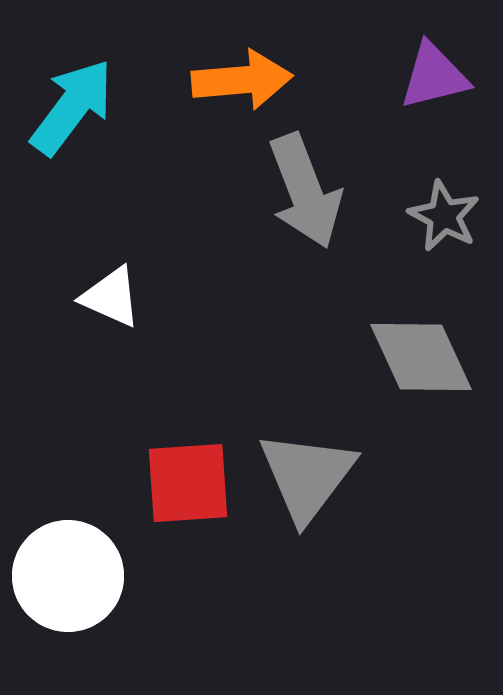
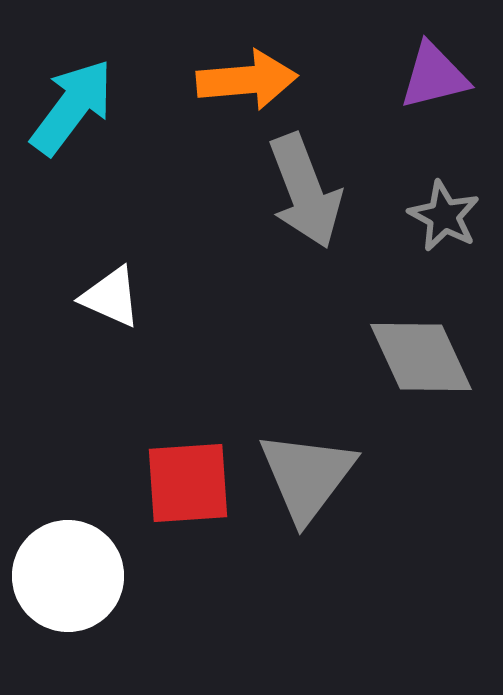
orange arrow: moved 5 px right
